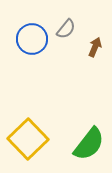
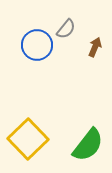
blue circle: moved 5 px right, 6 px down
green semicircle: moved 1 px left, 1 px down
